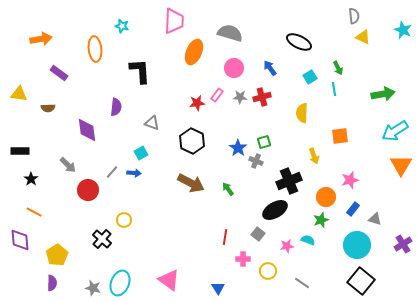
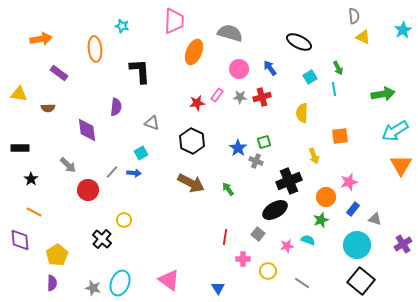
cyan star at (403, 30): rotated 18 degrees clockwise
pink circle at (234, 68): moved 5 px right, 1 px down
black rectangle at (20, 151): moved 3 px up
pink star at (350, 180): moved 1 px left, 2 px down
